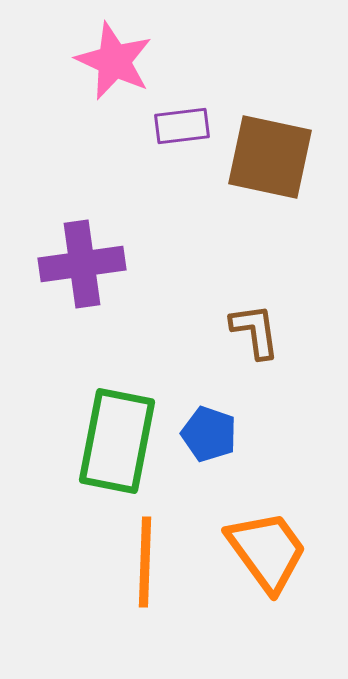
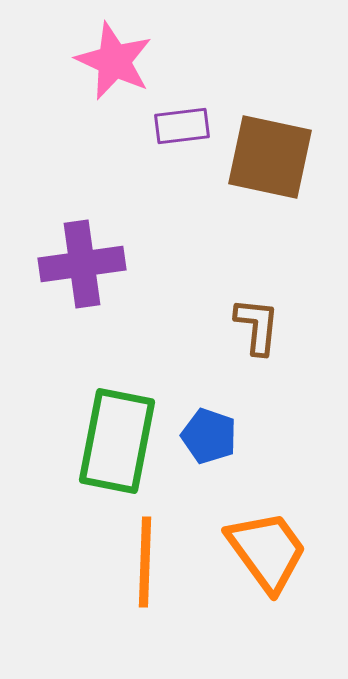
brown L-shape: moved 2 px right, 5 px up; rotated 14 degrees clockwise
blue pentagon: moved 2 px down
